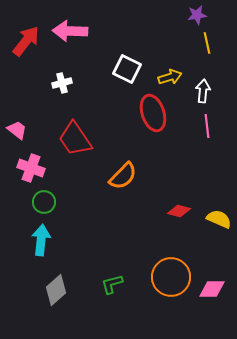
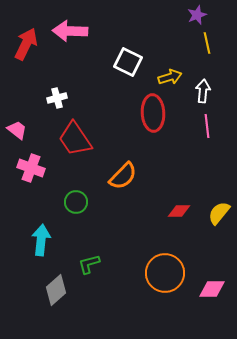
purple star: rotated 12 degrees counterclockwise
red arrow: moved 3 px down; rotated 12 degrees counterclockwise
white square: moved 1 px right, 7 px up
white cross: moved 5 px left, 15 px down
red ellipse: rotated 15 degrees clockwise
green circle: moved 32 px right
red diamond: rotated 15 degrees counterclockwise
yellow semicircle: moved 6 px up; rotated 75 degrees counterclockwise
orange circle: moved 6 px left, 4 px up
green L-shape: moved 23 px left, 20 px up
